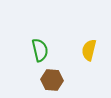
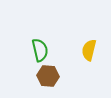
brown hexagon: moved 4 px left, 4 px up
